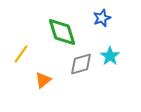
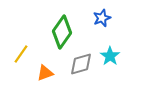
green diamond: rotated 52 degrees clockwise
orange triangle: moved 2 px right, 7 px up; rotated 18 degrees clockwise
